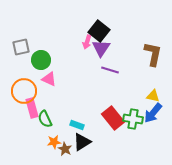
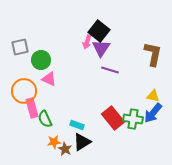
gray square: moved 1 px left
